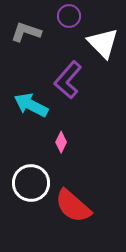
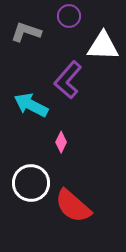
white triangle: moved 3 px down; rotated 44 degrees counterclockwise
